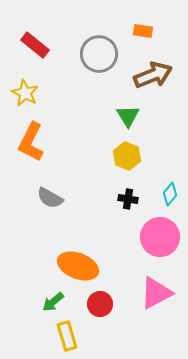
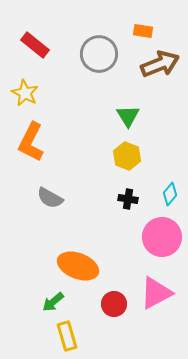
brown arrow: moved 7 px right, 11 px up
pink circle: moved 2 px right
red circle: moved 14 px right
